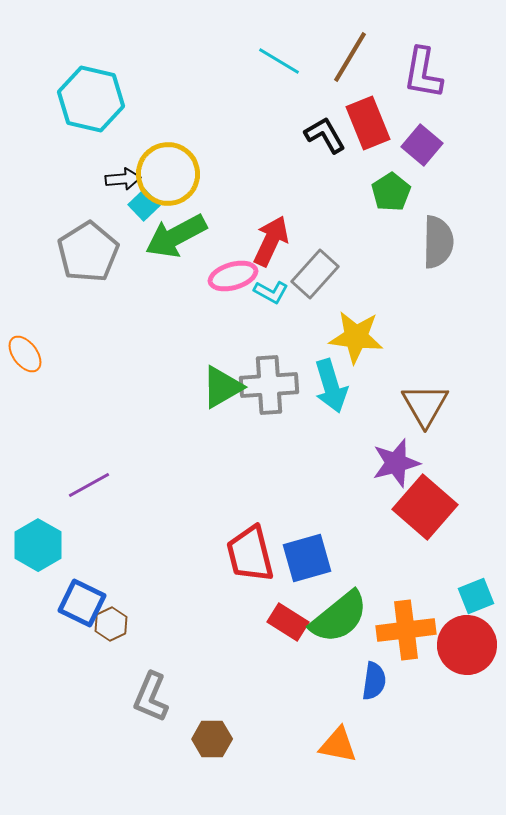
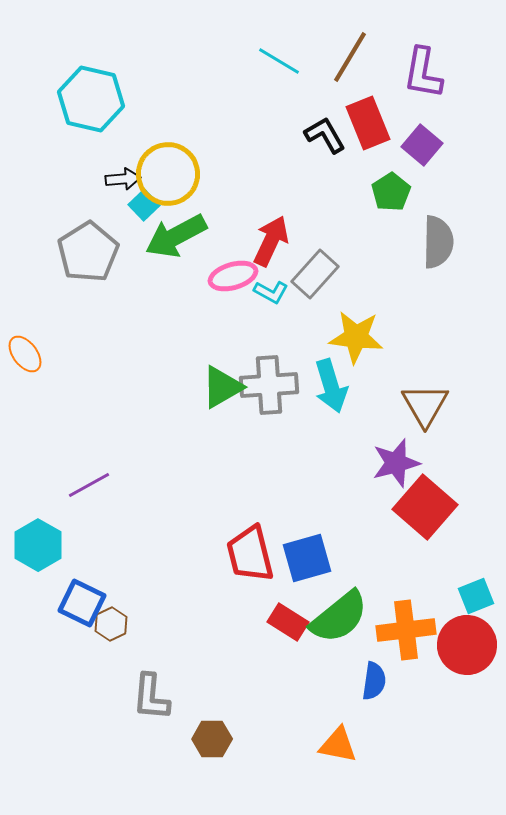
gray L-shape at (151, 697): rotated 18 degrees counterclockwise
